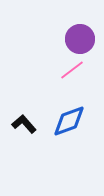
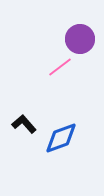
pink line: moved 12 px left, 3 px up
blue diamond: moved 8 px left, 17 px down
